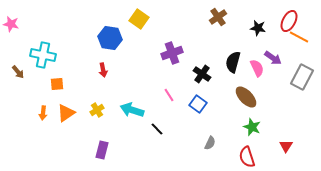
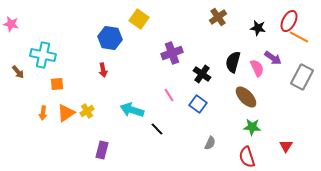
yellow cross: moved 10 px left, 1 px down
green star: rotated 18 degrees counterclockwise
